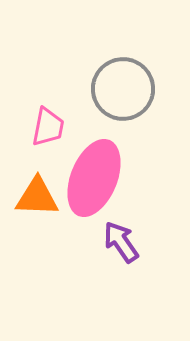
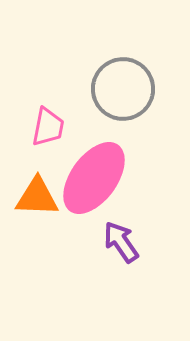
pink ellipse: rotated 14 degrees clockwise
